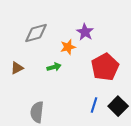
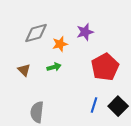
purple star: rotated 24 degrees clockwise
orange star: moved 8 px left, 3 px up
brown triangle: moved 7 px right, 2 px down; rotated 48 degrees counterclockwise
